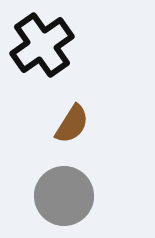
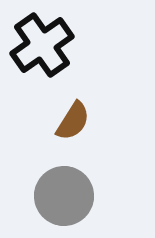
brown semicircle: moved 1 px right, 3 px up
